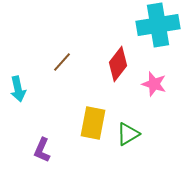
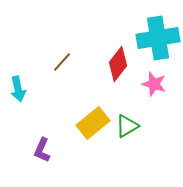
cyan cross: moved 13 px down
yellow rectangle: rotated 40 degrees clockwise
green triangle: moved 1 px left, 8 px up
